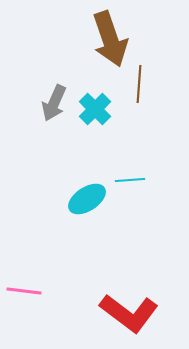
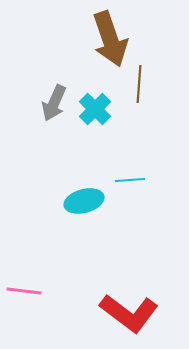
cyan ellipse: moved 3 px left, 2 px down; rotated 18 degrees clockwise
